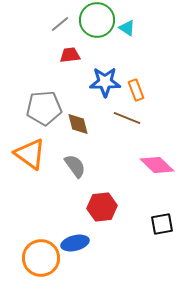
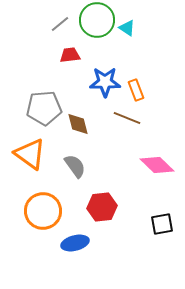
orange circle: moved 2 px right, 47 px up
